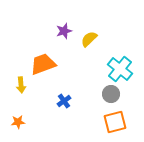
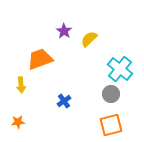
purple star: rotated 21 degrees counterclockwise
orange trapezoid: moved 3 px left, 5 px up
orange square: moved 4 px left, 3 px down
